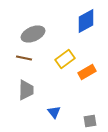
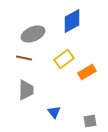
blue diamond: moved 14 px left
yellow rectangle: moved 1 px left
